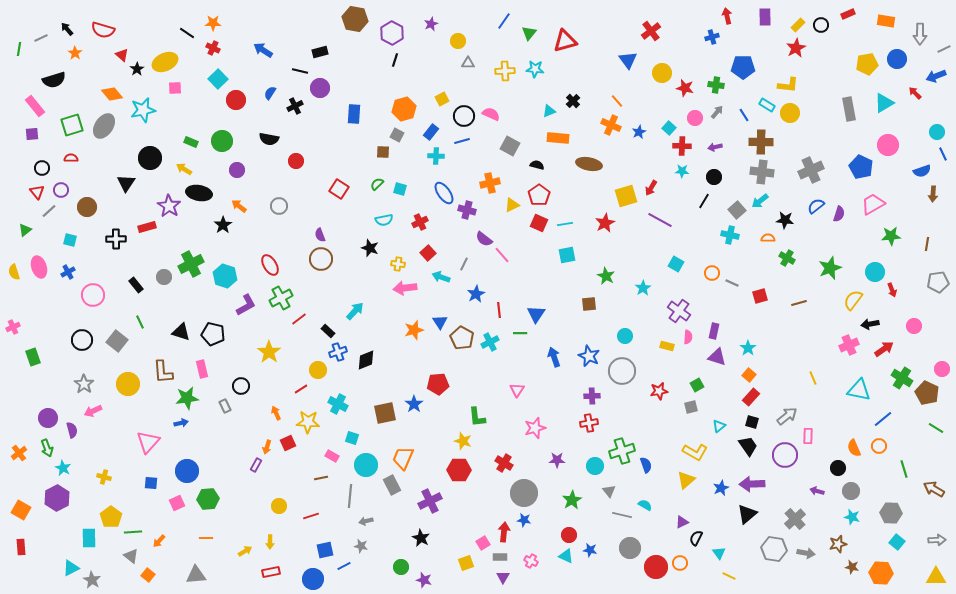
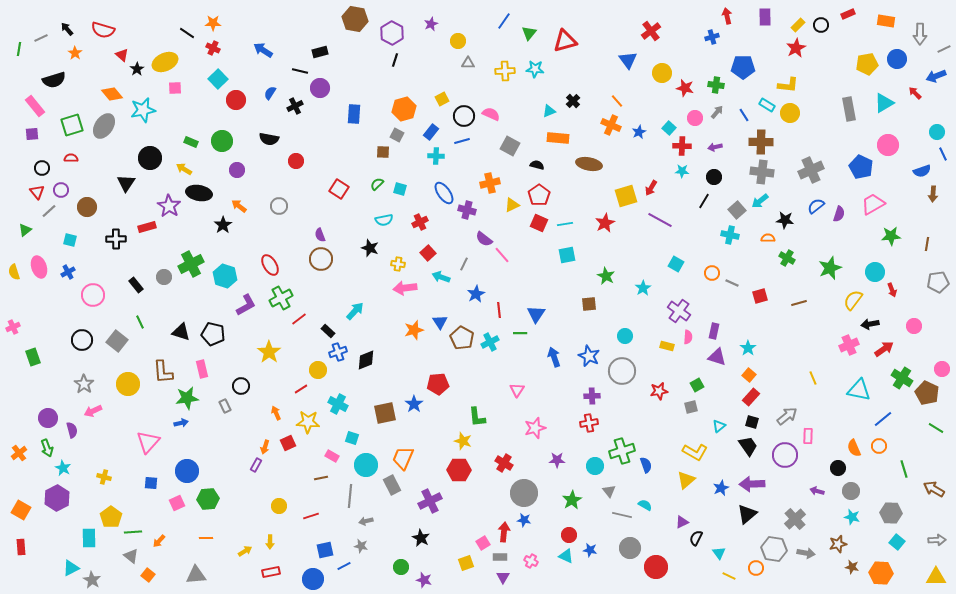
orange arrow at (267, 447): moved 2 px left
orange circle at (680, 563): moved 76 px right, 5 px down
